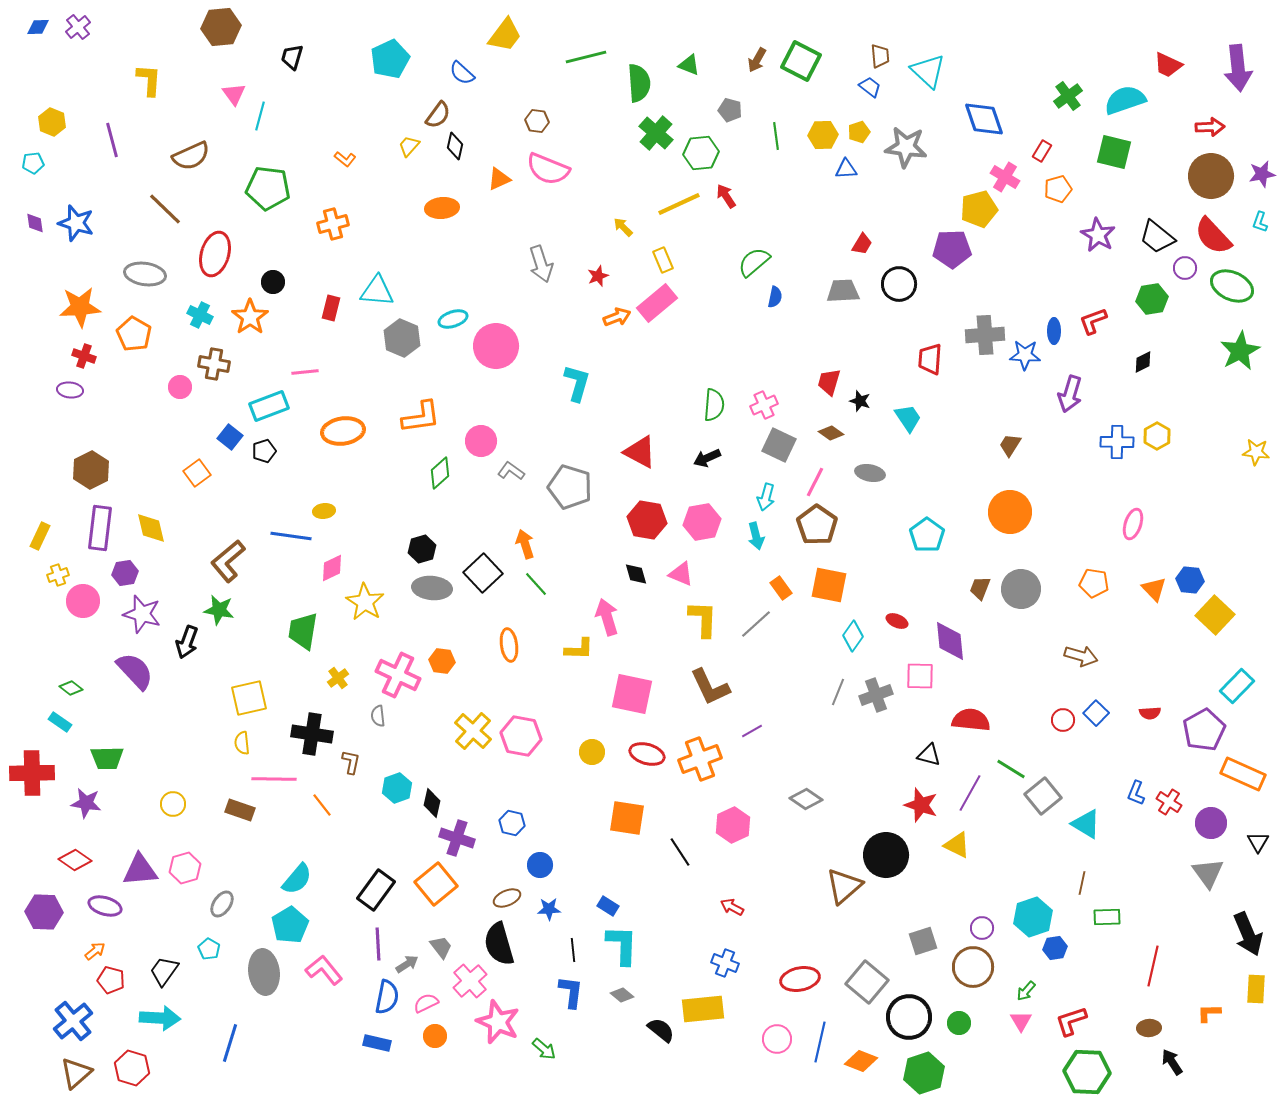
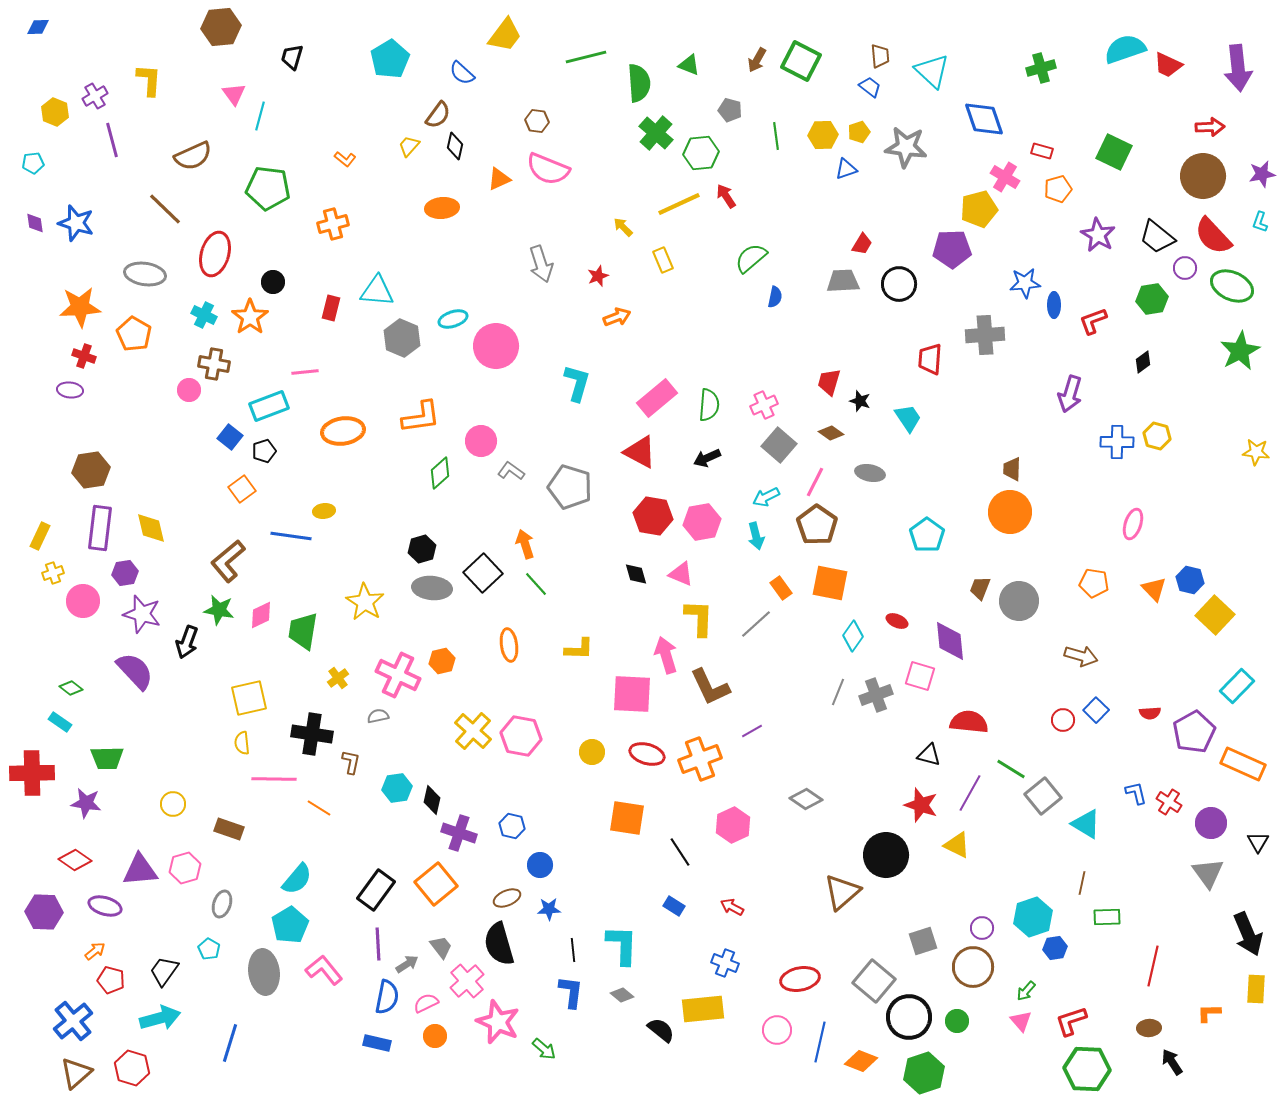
purple cross at (78, 27): moved 17 px right, 69 px down; rotated 10 degrees clockwise
cyan pentagon at (390, 59): rotated 6 degrees counterclockwise
cyan triangle at (928, 71): moved 4 px right
green cross at (1068, 96): moved 27 px left, 28 px up; rotated 20 degrees clockwise
cyan semicircle at (1125, 100): moved 51 px up
yellow hexagon at (52, 122): moved 3 px right, 10 px up
red rectangle at (1042, 151): rotated 75 degrees clockwise
green square at (1114, 152): rotated 12 degrees clockwise
brown semicircle at (191, 156): moved 2 px right
blue triangle at (846, 169): rotated 15 degrees counterclockwise
brown circle at (1211, 176): moved 8 px left
green semicircle at (754, 262): moved 3 px left, 4 px up
gray trapezoid at (843, 291): moved 10 px up
pink rectangle at (657, 303): moved 95 px down
cyan cross at (200, 315): moved 4 px right
blue ellipse at (1054, 331): moved 26 px up
blue star at (1025, 355): moved 72 px up; rotated 8 degrees counterclockwise
black diamond at (1143, 362): rotated 10 degrees counterclockwise
pink circle at (180, 387): moved 9 px right, 3 px down
green semicircle at (714, 405): moved 5 px left
yellow hexagon at (1157, 436): rotated 16 degrees counterclockwise
gray square at (779, 445): rotated 16 degrees clockwise
brown trapezoid at (1010, 445): moved 2 px right, 24 px down; rotated 30 degrees counterclockwise
brown hexagon at (91, 470): rotated 18 degrees clockwise
orange square at (197, 473): moved 45 px right, 16 px down
cyan arrow at (766, 497): rotated 48 degrees clockwise
red hexagon at (647, 520): moved 6 px right, 4 px up
pink diamond at (332, 568): moved 71 px left, 47 px down
yellow cross at (58, 575): moved 5 px left, 2 px up
blue hexagon at (1190, 580): rotated 8 degrees clockwise
orange square at (829, 585): moved 1 px right, 2 px up
gray circle at (1021, 589): moved 2 px left, 12 px down
pink arrow at (607, 617): moved 59 px right, 38 px down
yellow L-shape at (703, 619): moved 4 px left, 1 px up
orange hexagon at (442, 661): rotated 20 degrees counterclockwise
pink square at (920, 676): rotated 16 degrees clockwise
pink square at (632, 694): rotated 9 degrees counterclockwise
blue square at (1096, 713): moved 3 px up
gray semicircle at (378, 716): rotated 85 degrees clockwise
red semicircle at (971, 720): moved 2 px left, 2 px down
purple pentagon at (1204, 730): moved 10 px left, 2 px down
orange rectangle at (1243, 774): moved 10 px up
cyan hexagon at (397, 788): rotated 12 degrees clockwise
blue L-shape at (1136, 793): rotated 145 degrees clockwise
black diamond at (432, 803): moved 3 px up
orange line at (322, 805): moved 3 px left, 3 px down; rotated 20 degrees counterclockwise
brown rectangle at (240, 810): moved 11 px left, 19 px down
blue hexagon at (512, 823): moved 3 px down
purple cross at (457, 838): moved 2 px right, 5 px up
brown triangle at (844, 886): moved 2 px left, 6 px down
gray ellipse at (222, 904): rotated 16 degrees counterclockwise
blue rectangle at (608, 906): moved 66 px right
pink cross at (470, 981): moved 3 px left
gray square at (867, 982): moved 7 px right, 1 px up
cyan arrow at (160, 1018): rotated 18 degrees counterclockwise
pink triangle at (1021, 1021): rotated 10 degrees counterclockwise
green circle at (959, 1023): moved 2 px left, 2 px up
pink circle at (777, 1039): moved 9 px up
green hexagon at (1087, 1072): moved 3 px up
